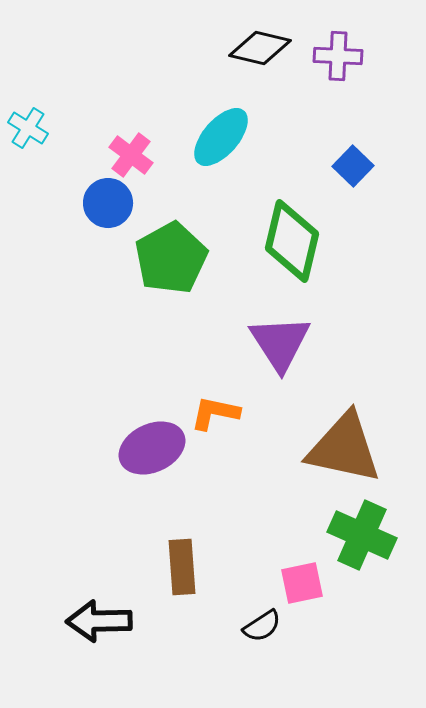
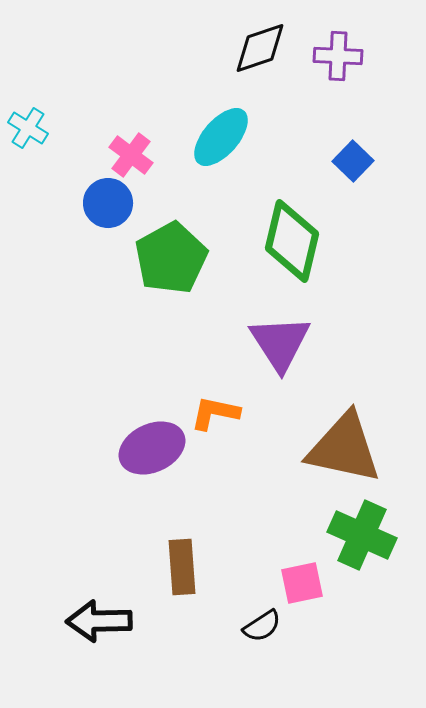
black diamond: rotated 32 degrees counterclockwise
blue square: moved 5 px up
